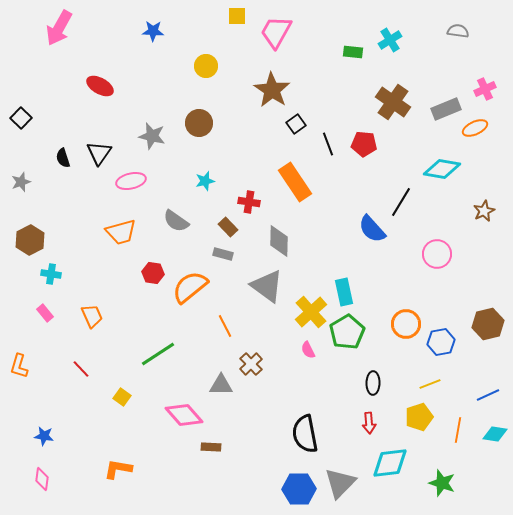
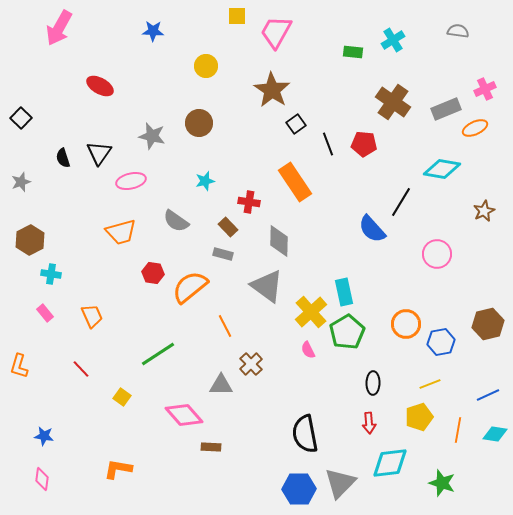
cyan cross at (390, 40): moved 3 px right
